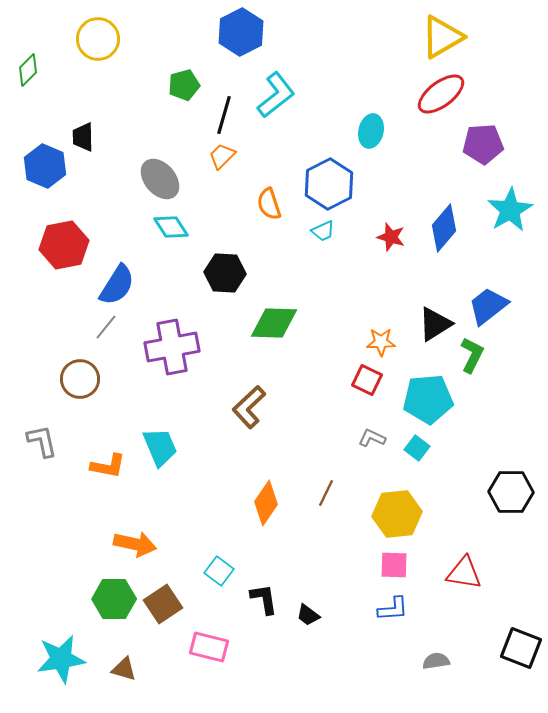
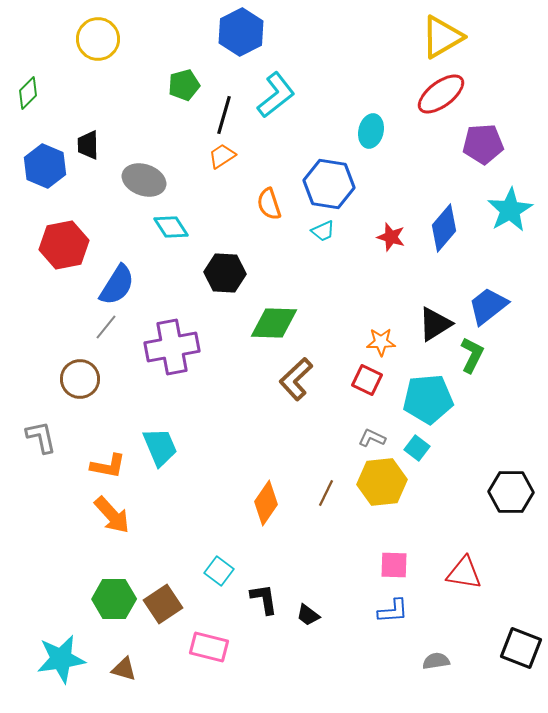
green diamond at (28, 70): moved 23 px down
black trapezoid at (83, 137): moved 5 px right, 8 px down
orange trapezoid at (222, 156): rotated 12 degrees clockwise
gray ellipse at (160, 179): moved 16 px left, 1 px down; rotated 30 degrees counterclockwise
blue hexagon at (329, 184): rotated 24 degrees counterclockwise
brown L-shape at (249, 407): moved 47 px right, 28 px up
gray L-shape at (42, 441): moved 1 px left, 4 px up
yellow hexagon at (397, 514): moved 15 px left, 32 px up
orange arrow at (135, 544): moved 23 px left, 29 px up; rotated 36 degrees clockwise
blue L-shape at (393, 609): moved 2 px down
